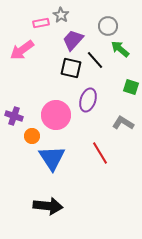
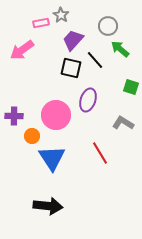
purple cross: rotated 18 degrees counterclockwise
